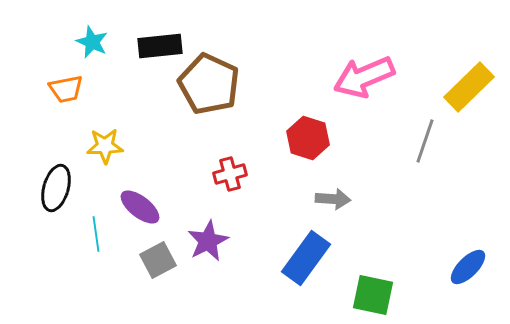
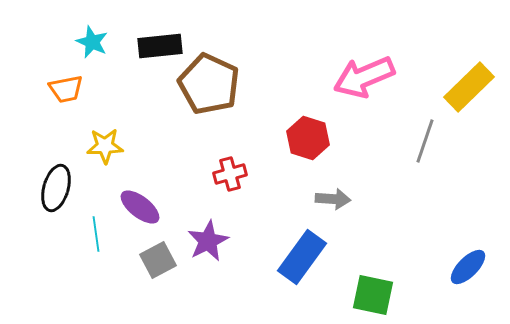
blue rectangle: moved 4 px left, 1 px up
